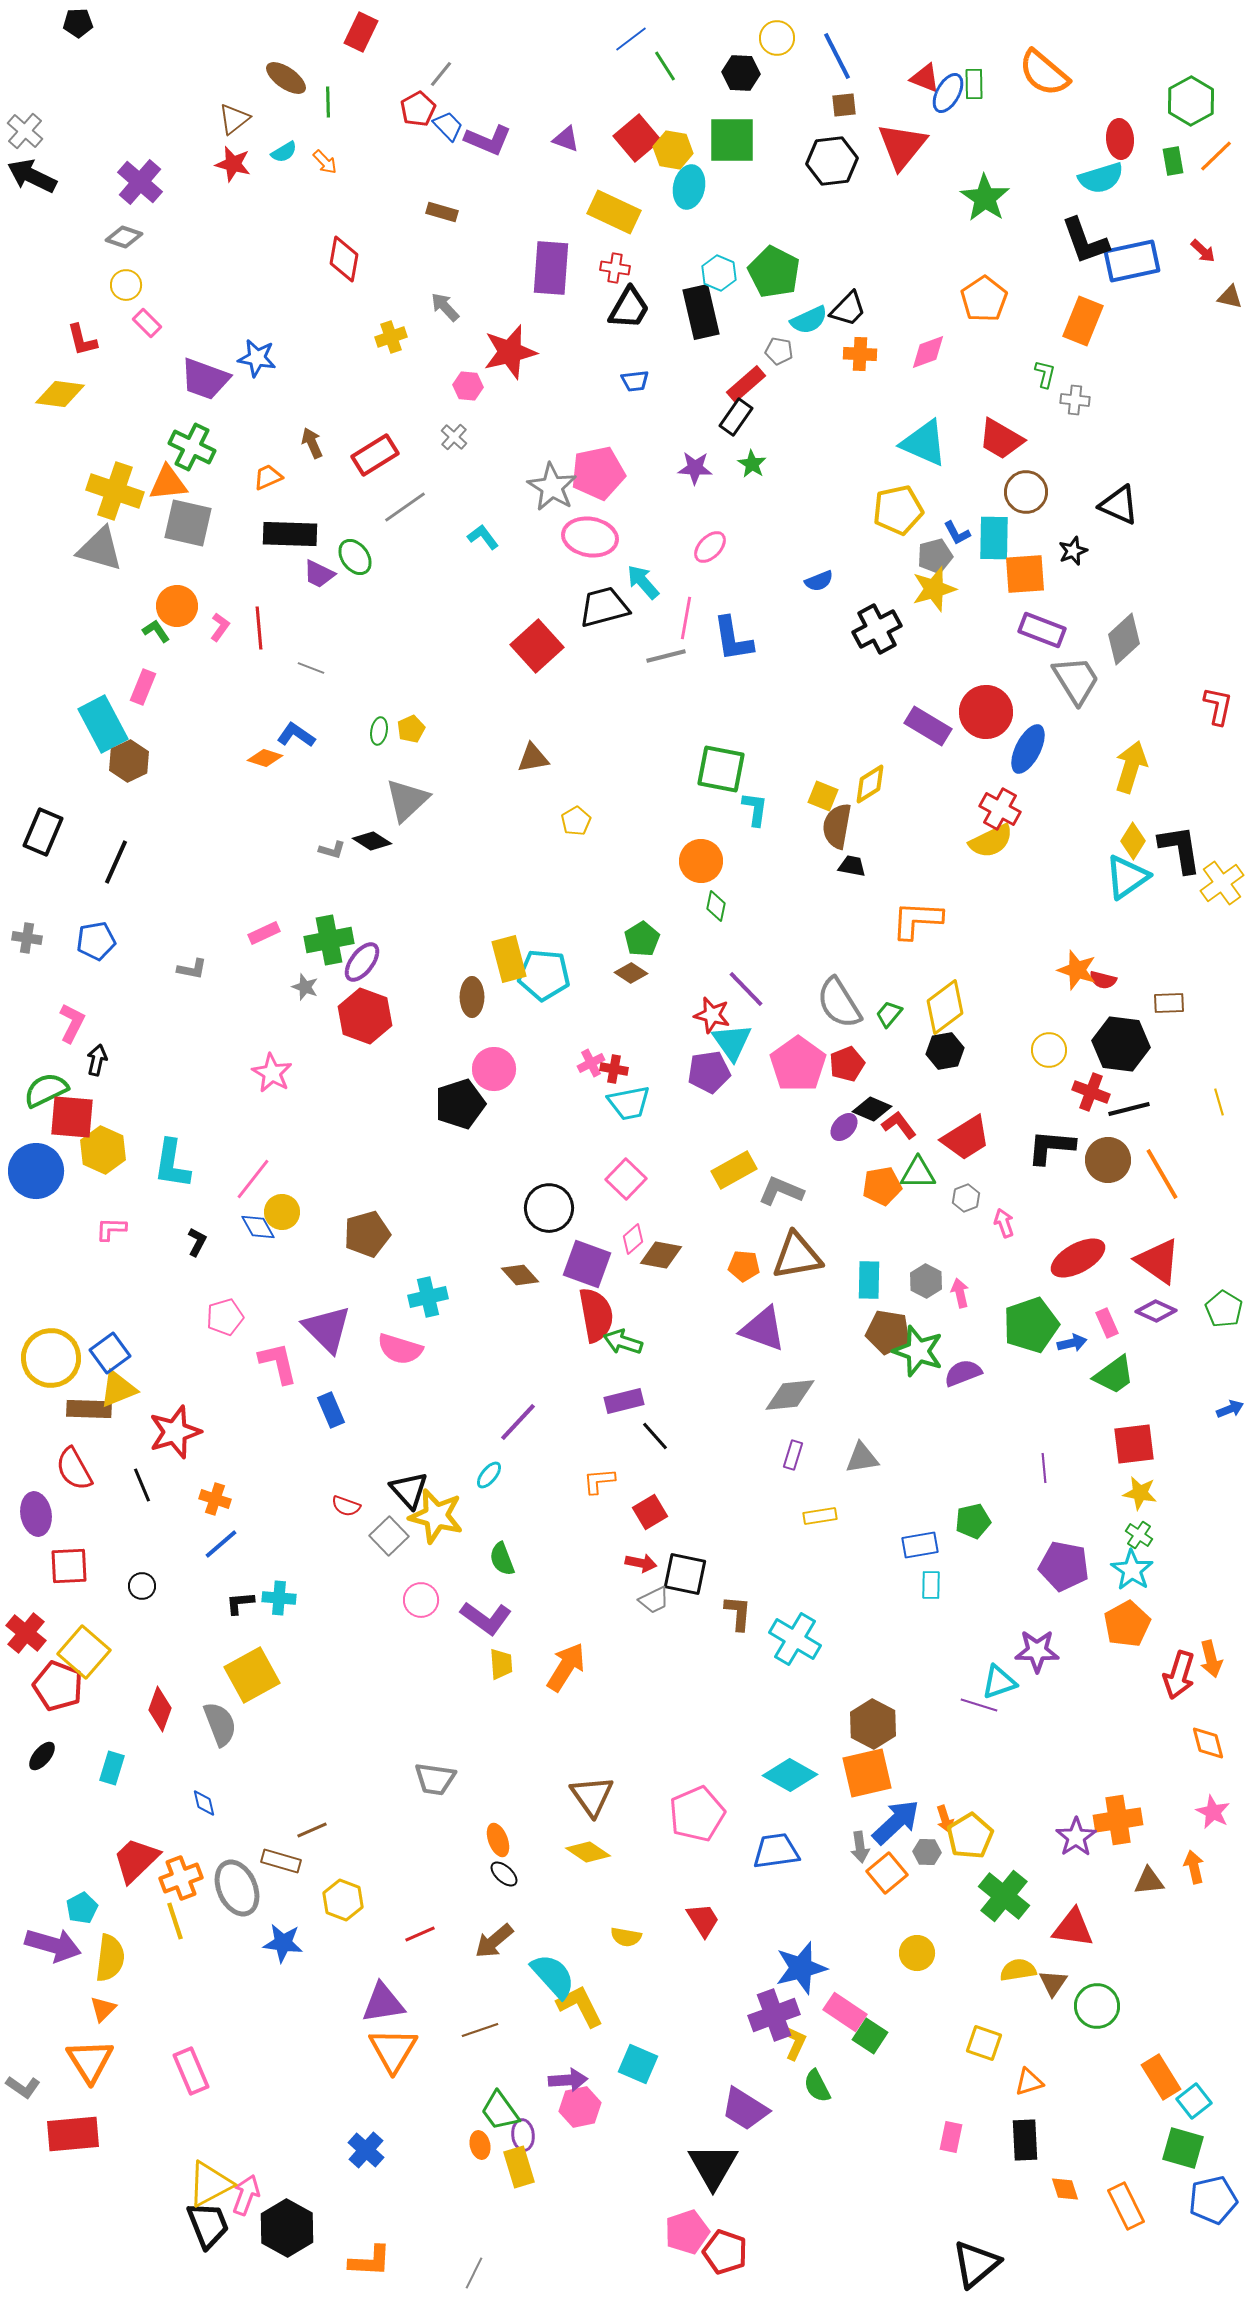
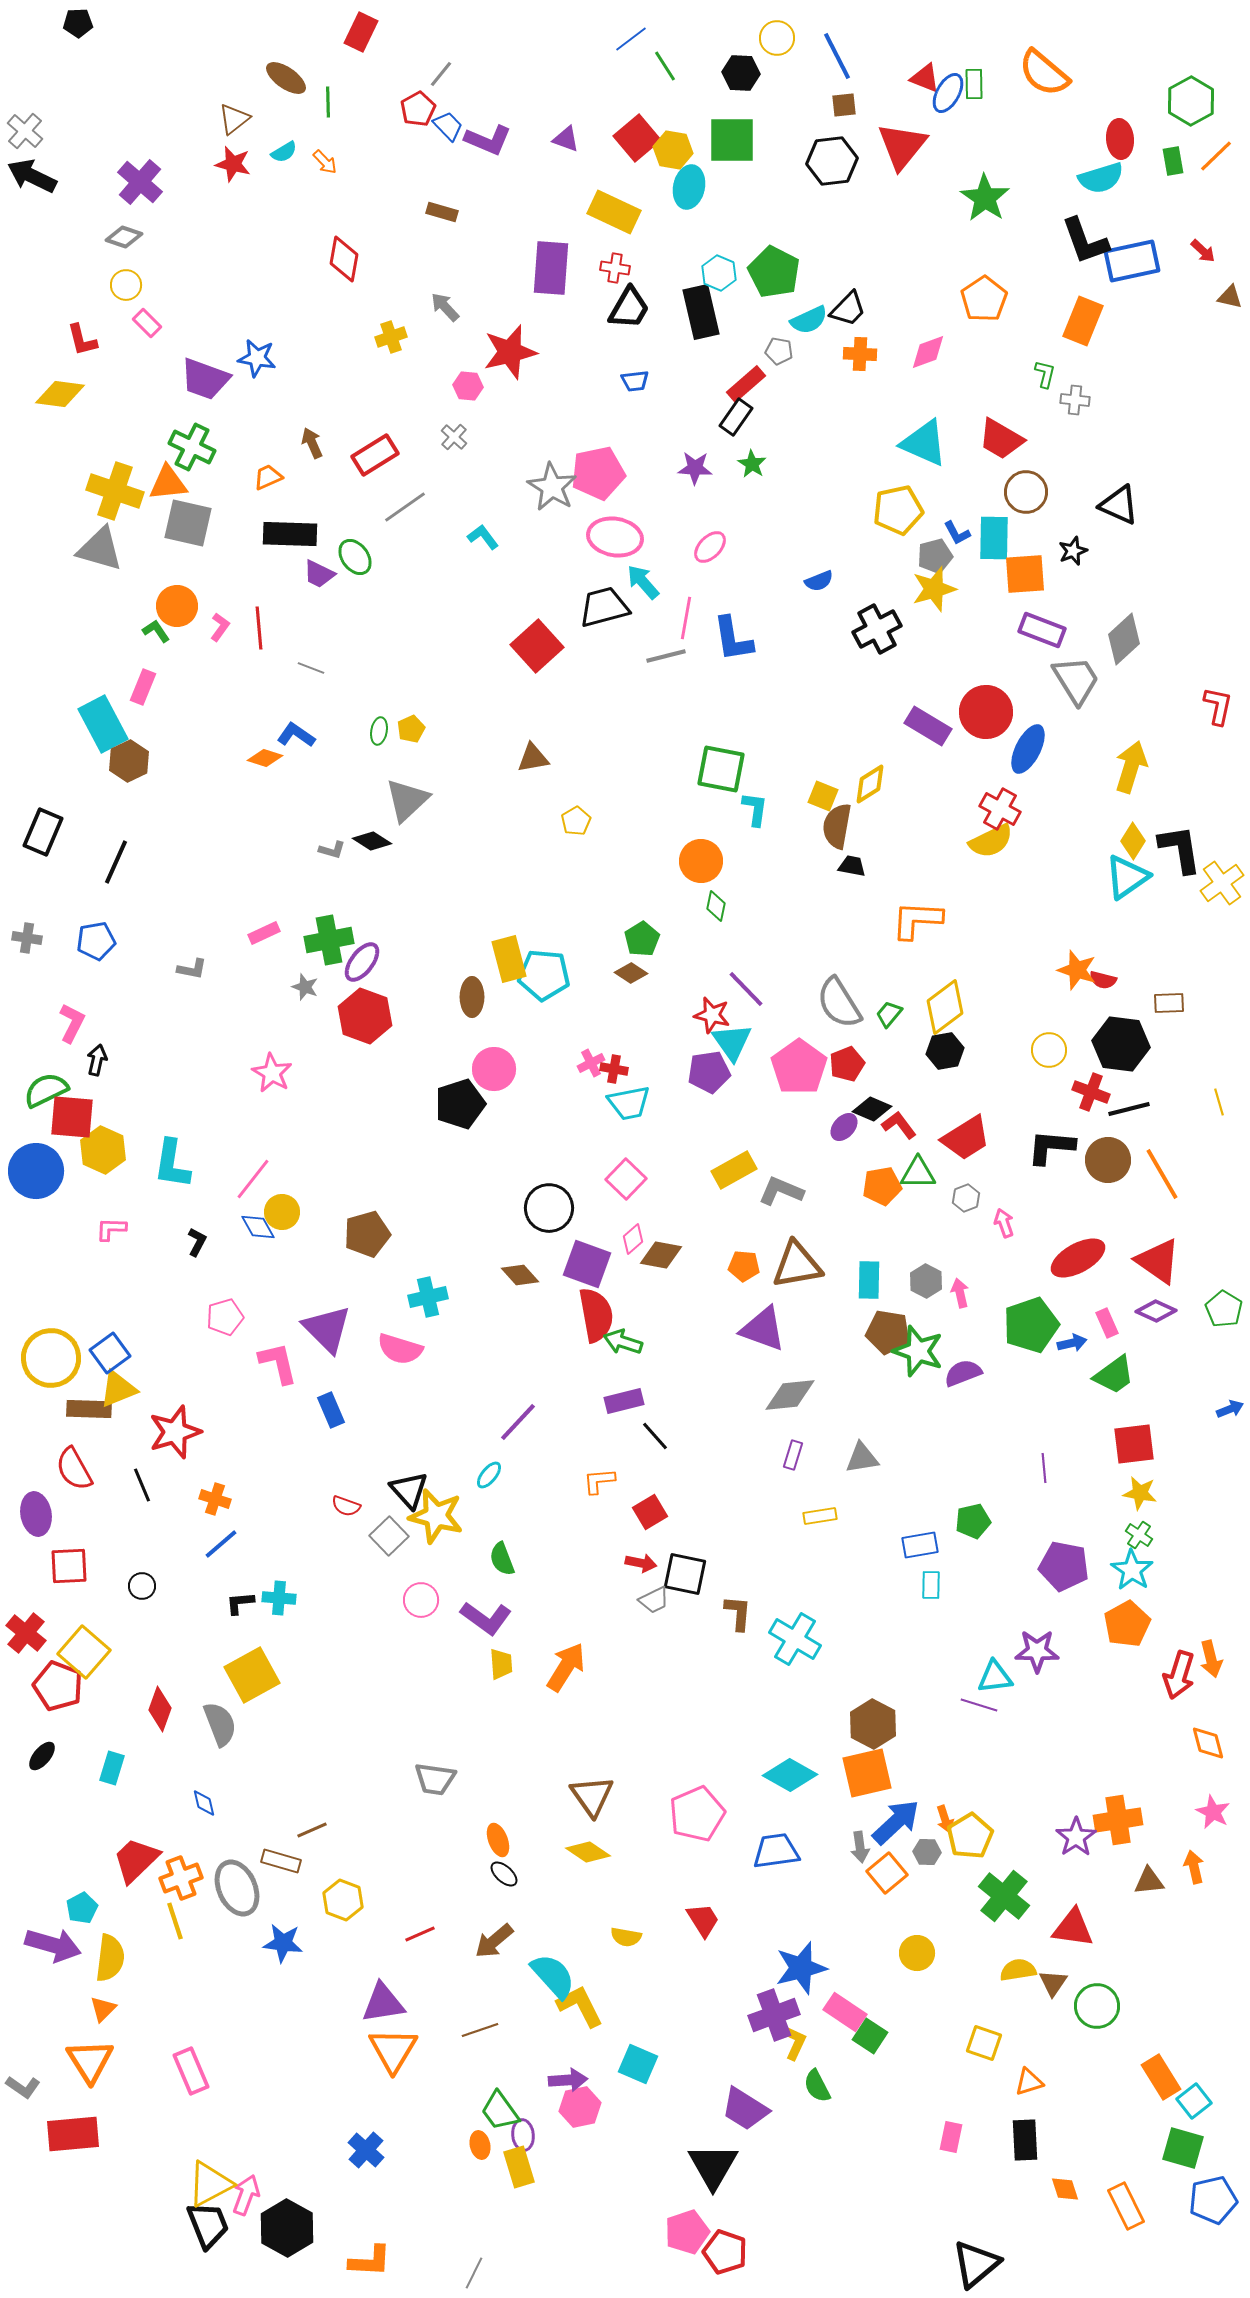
pink ellipse at (590, 537): moved 25 px right
pink pentagon at (798, 1064): moved 1 px right, 3 px down
brown triangle at (797, 1256): moved 9 px down
cyan triangle at (999, 1682): moved 4 px left, 5 px up; rotated 12 degrees clockwise
